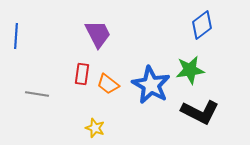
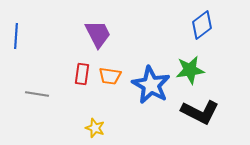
orange trapezoid: moved 2 px right, 8 px up; rotated 30 degrees counterclockwise
